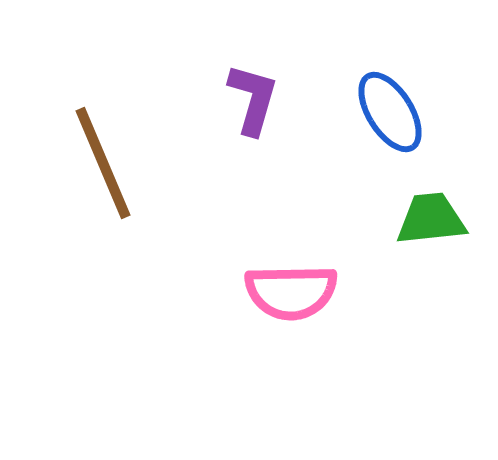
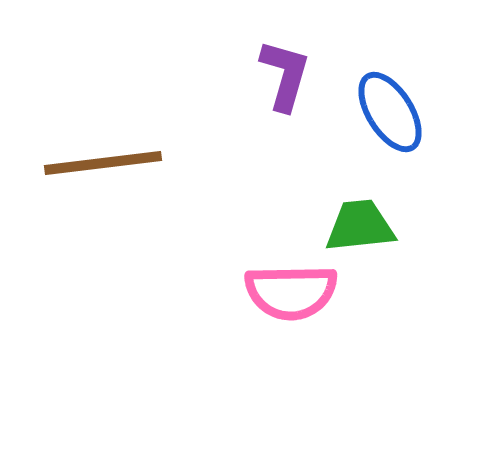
purple L-shape: moved 32 px right, 24 px up
brown line: rotated 74 degrees counterclockwise
green trapezoid: moved 71 px left, 7 px down
